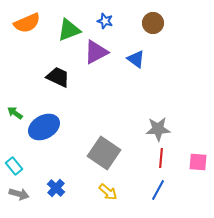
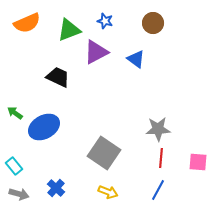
yellow arrow: rotated 18 degrees counterclockwise
